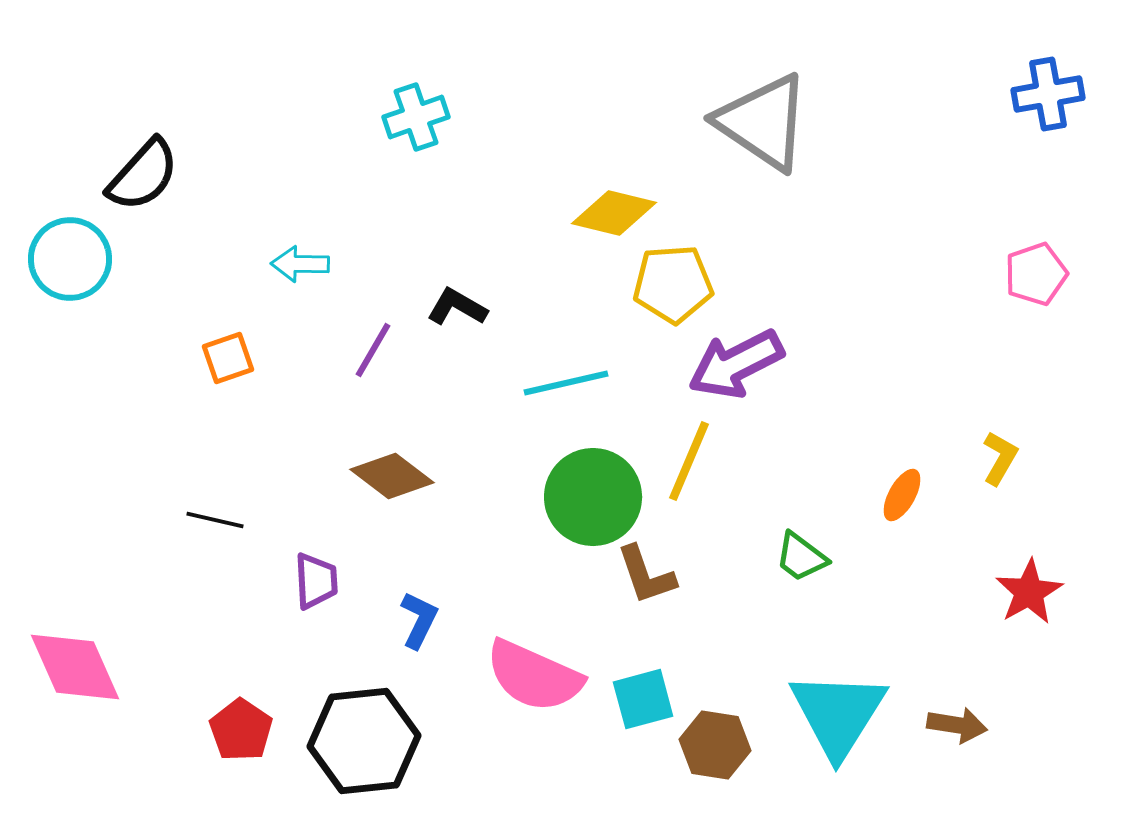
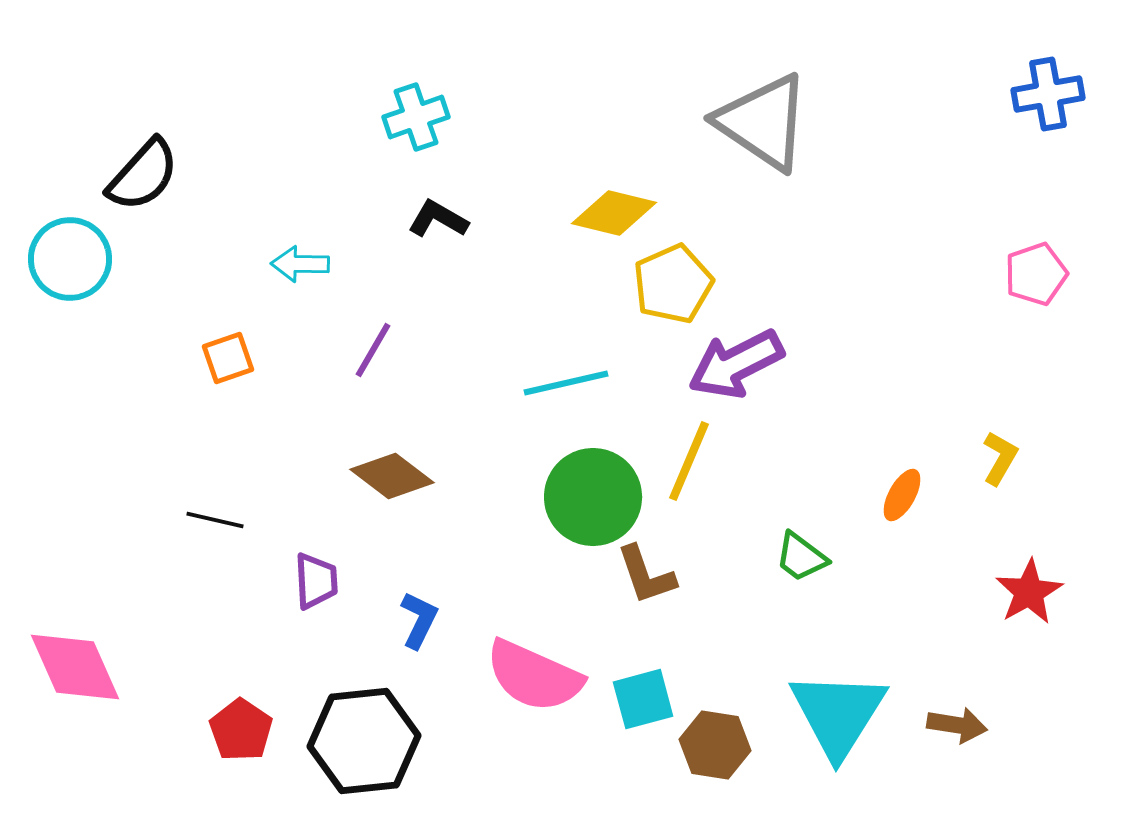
yellow pentagon: rotated 20 degrees counterclockwise
black L-shape: moved 19 px left, 88 px up
